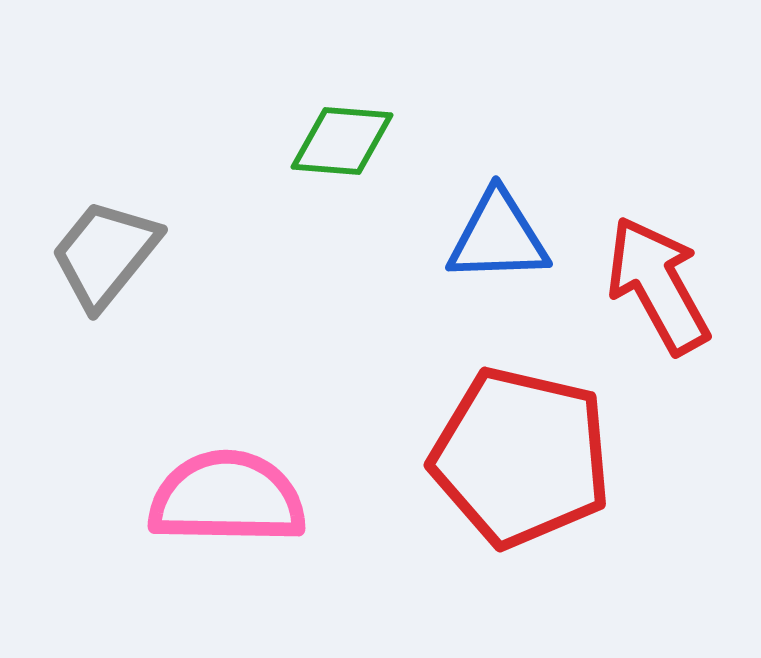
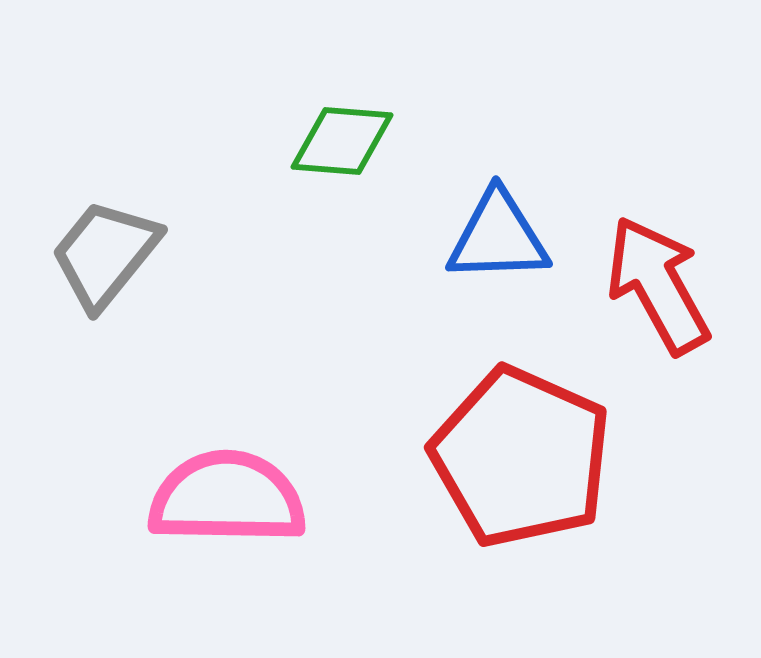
red pentagon: rotated 11 degrees clockwise
